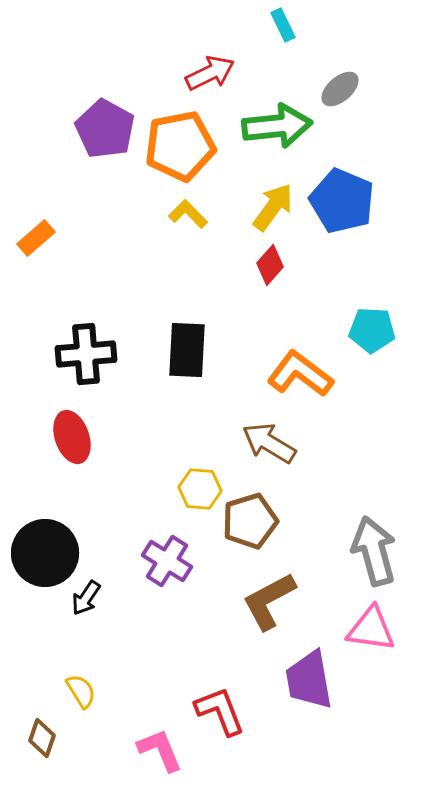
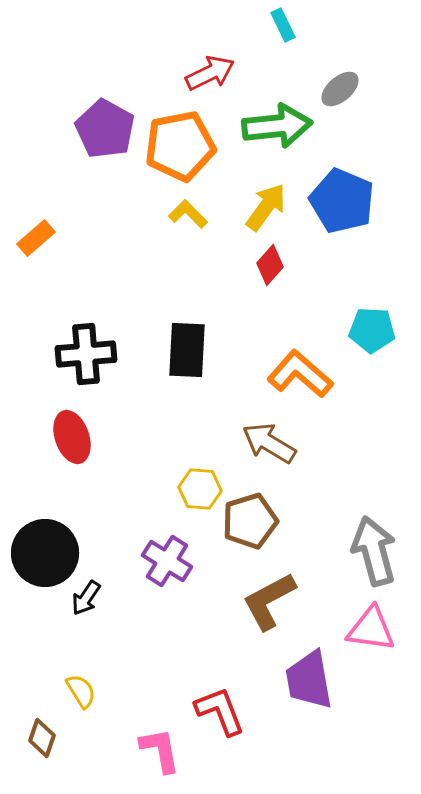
yellow arrow: moved 7 px left
orange L-shape: rotated 4 degrees clockwise
pink L-shape: rotated 12 degrees clockwise
